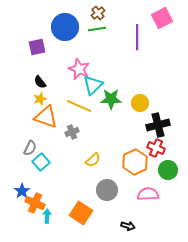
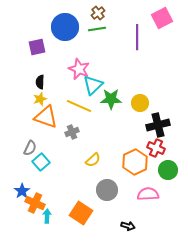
black semicircle: rotated 40 degrees clockwise
